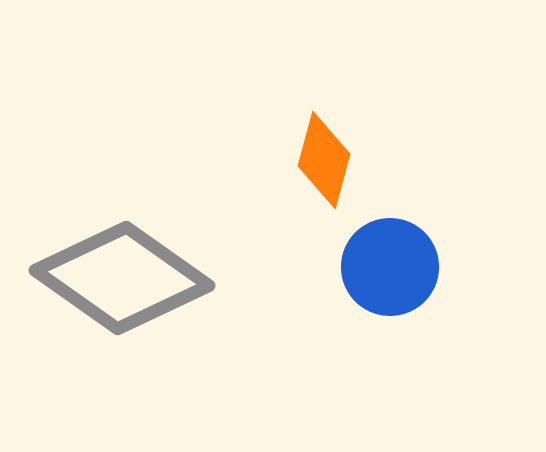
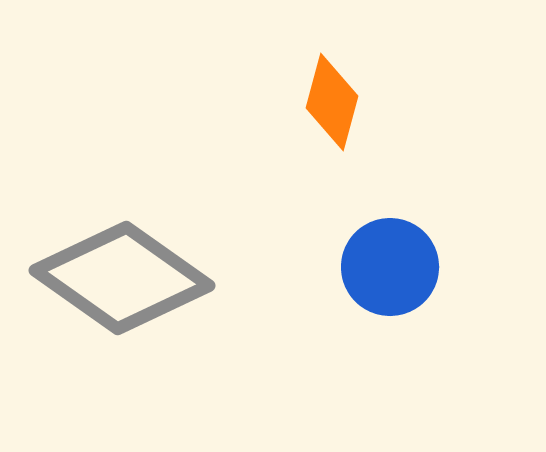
orange diamond: moved 8 px right, 58 px up
